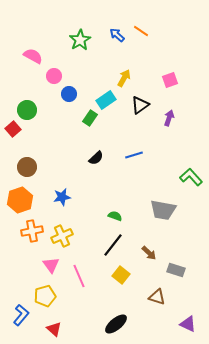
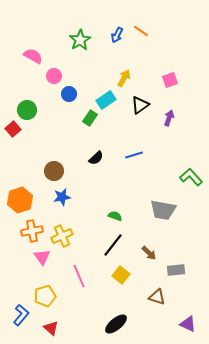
blue arrow: rotated 105 degrees counterclockwise
brown circle: moved 27 px right, 4 px down
pink triangle: moved 9 px left, 8 px up
gray rectangle: rotated 24 degrees counterclockwise
red triangle: moved 3 px left, 1 px up
